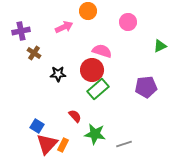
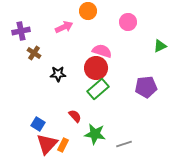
red circle: moved 4 px right, 2 px up
blue square: moved 1 px right, 2 px up
